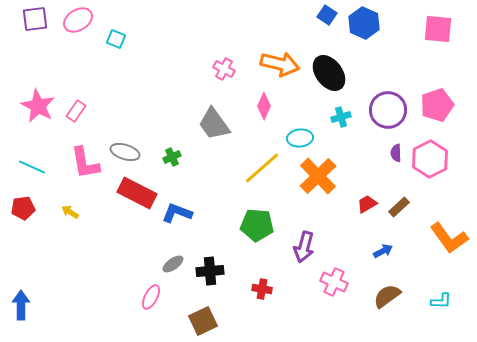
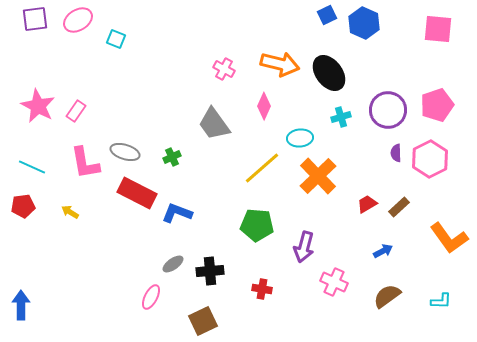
blue square at (327, 15): rotated 30 degrees clockwise
red pentagon at (23, 208): moved 2 px up
